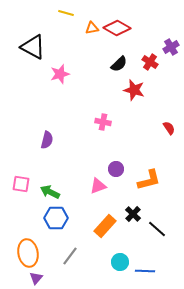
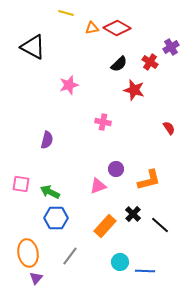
pink star: moved 9 px right, 11 px down
black line: moved 3 px right, 4 px up
